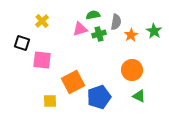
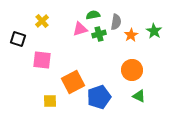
black square: moved 4 px left, 4 px up
